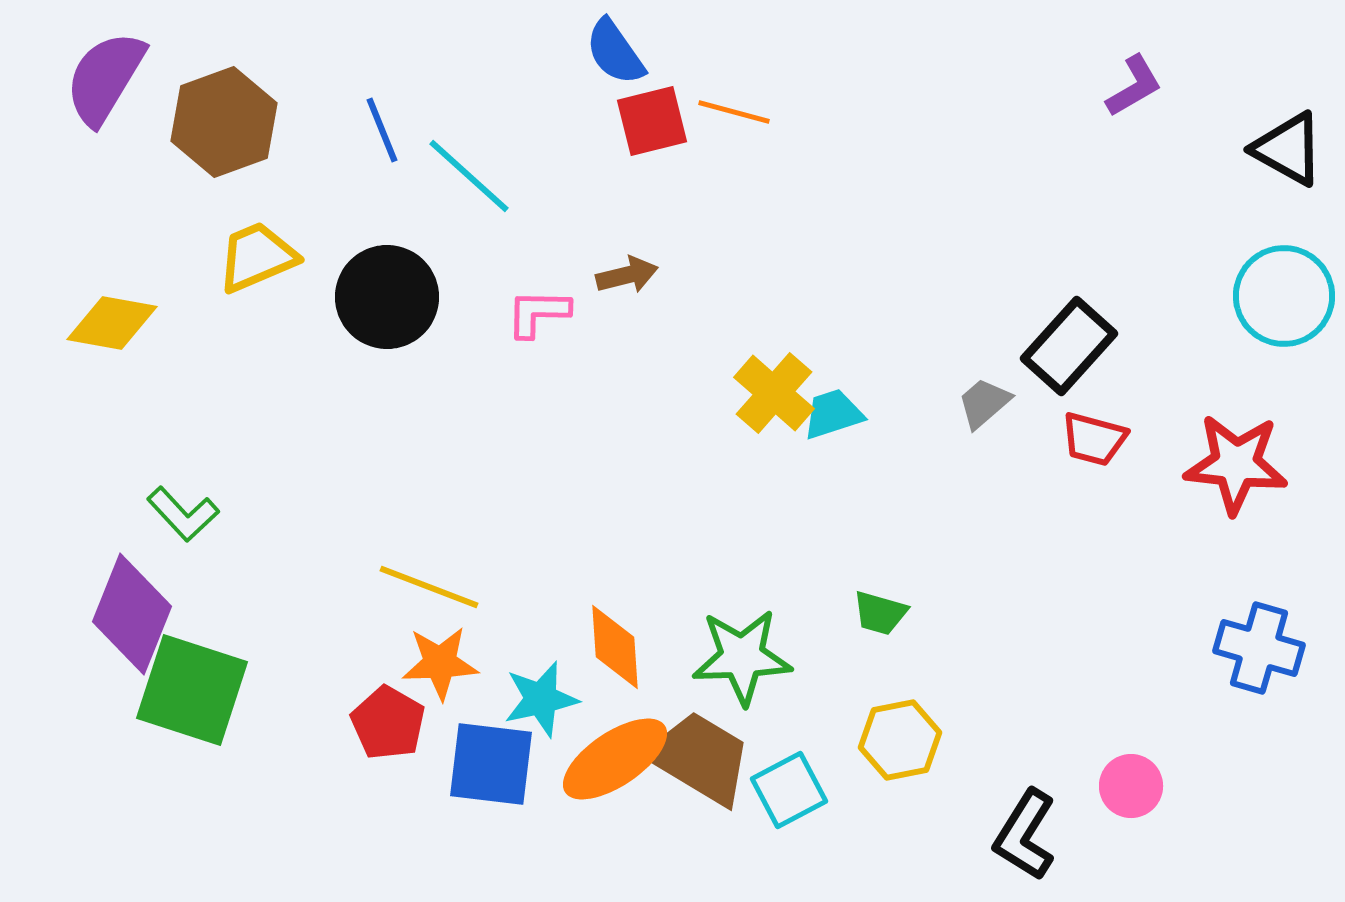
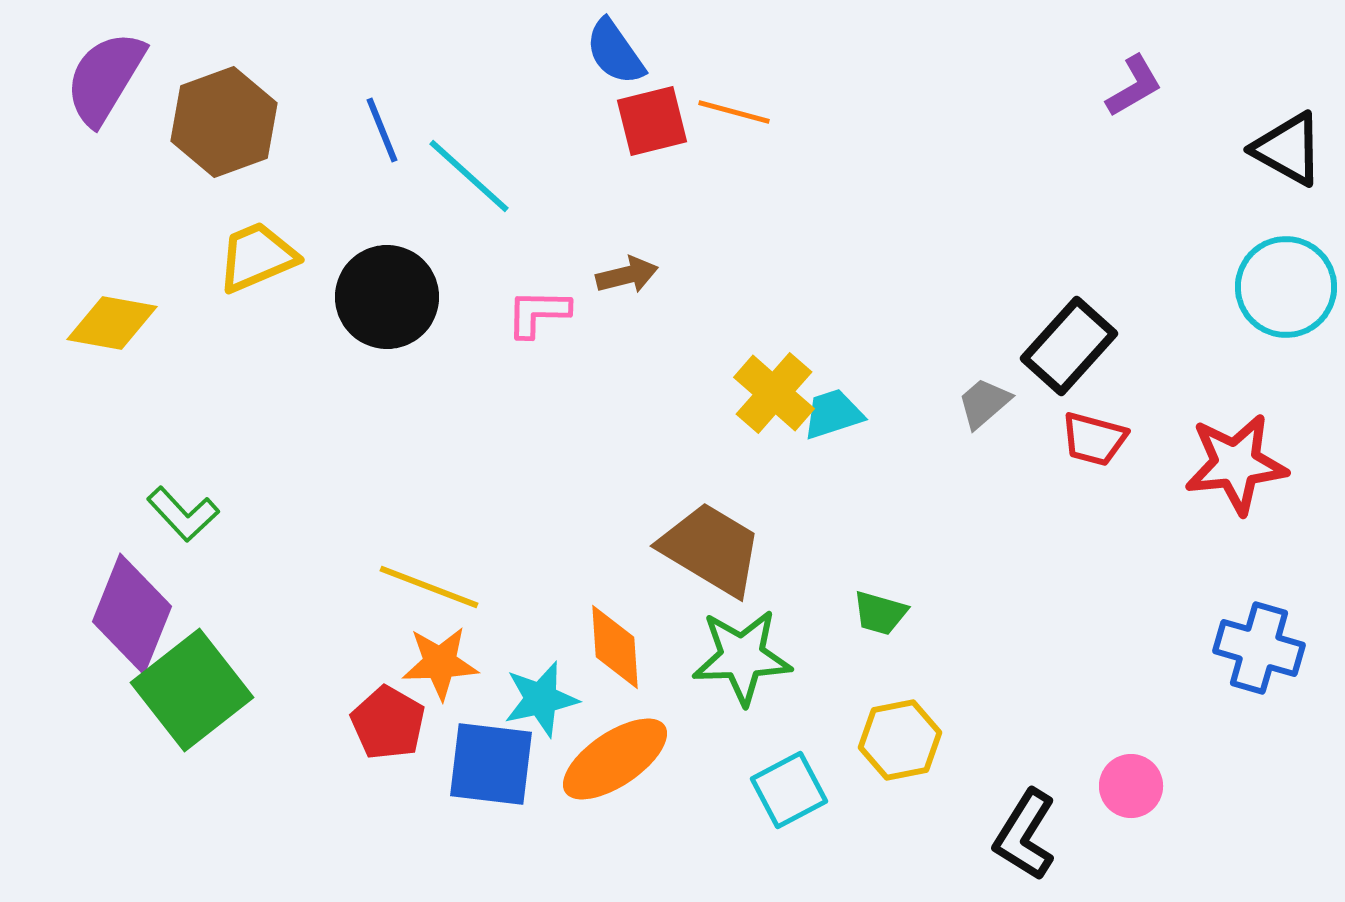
cyan circle: moved 2 px right, 9 px up
red star: rotated 12 degrees counterclockwise
green square: rotated 34 degrees clockwise
brown trapezoid: moved 11 px right, 209 px up
